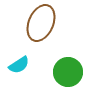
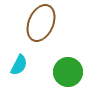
cyan semicircle: rotated 30 degrees counterclockwise
